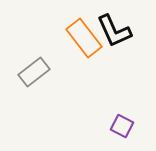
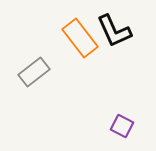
orange rectangle: moved 4 px left
